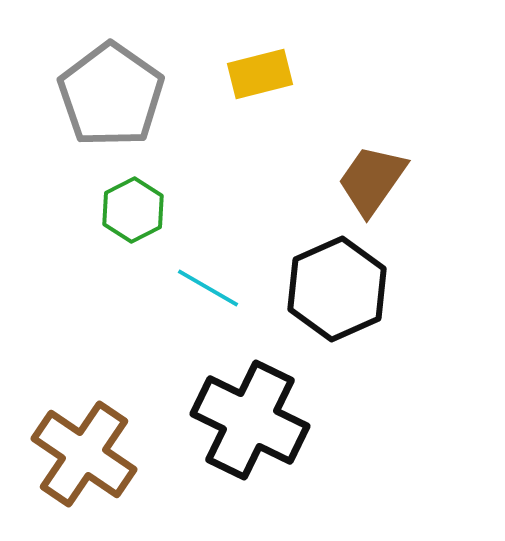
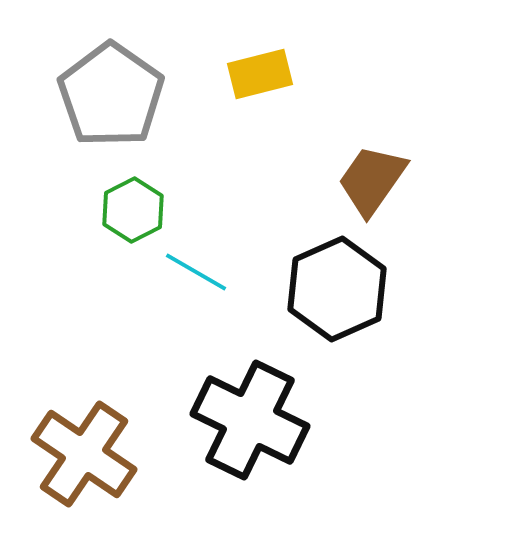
cyan line: moved 12 px left, 16 px up
